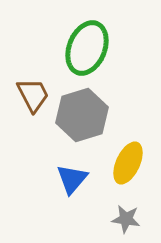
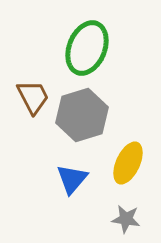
brown trapezoid: moved 2 px down
